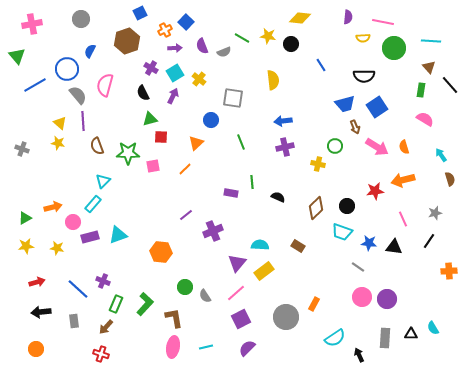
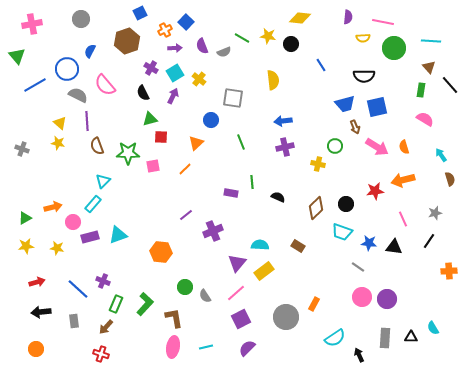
pink semicircle at (105, 85): rotated 55 degrees counterclockwise
gray semicircle at (78, 95): rotated 24 degrees counterclockwise
blue square at (377, 107): rotated 20 degrees clockwise
purple line at (83, 121): moved 4 px right
black circle at (347, 206): moved 1 px left, 2 px up
black triangle at (411, 334): moved 3 px down
